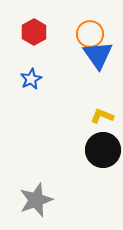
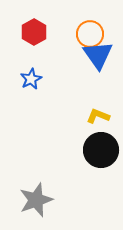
yellow L-shape: moved 4 px left
black circle: moved 2 px left
